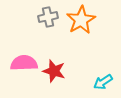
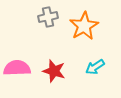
orange star: moved 3 px right, 6 px down
pink semicircle: moved 7 px left, 5 px down
cyan arrow: moved 8 px left, 15 px up
